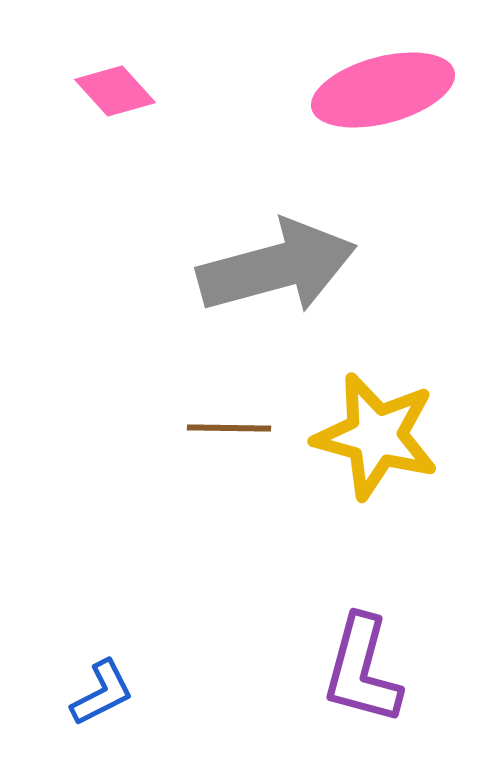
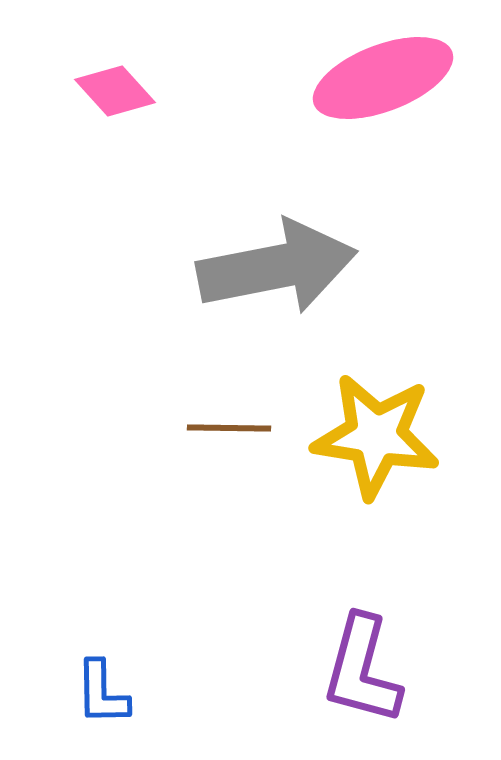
pink ellipse: moved 12 px up; rotated 6 degrees counterclockwise
gray arrow: rotated 4 degrees clockwise
yellow star: rotated 6 degrees counterclockwise
blue L-shape: rotated 116 degrees clockwise
